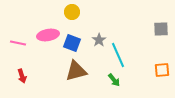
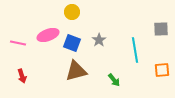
pink ellipse: rotated 10 degrees counterclockwise
cyan line: moved 17 px right, 5 px up; rotated 15 degrees clockwise
